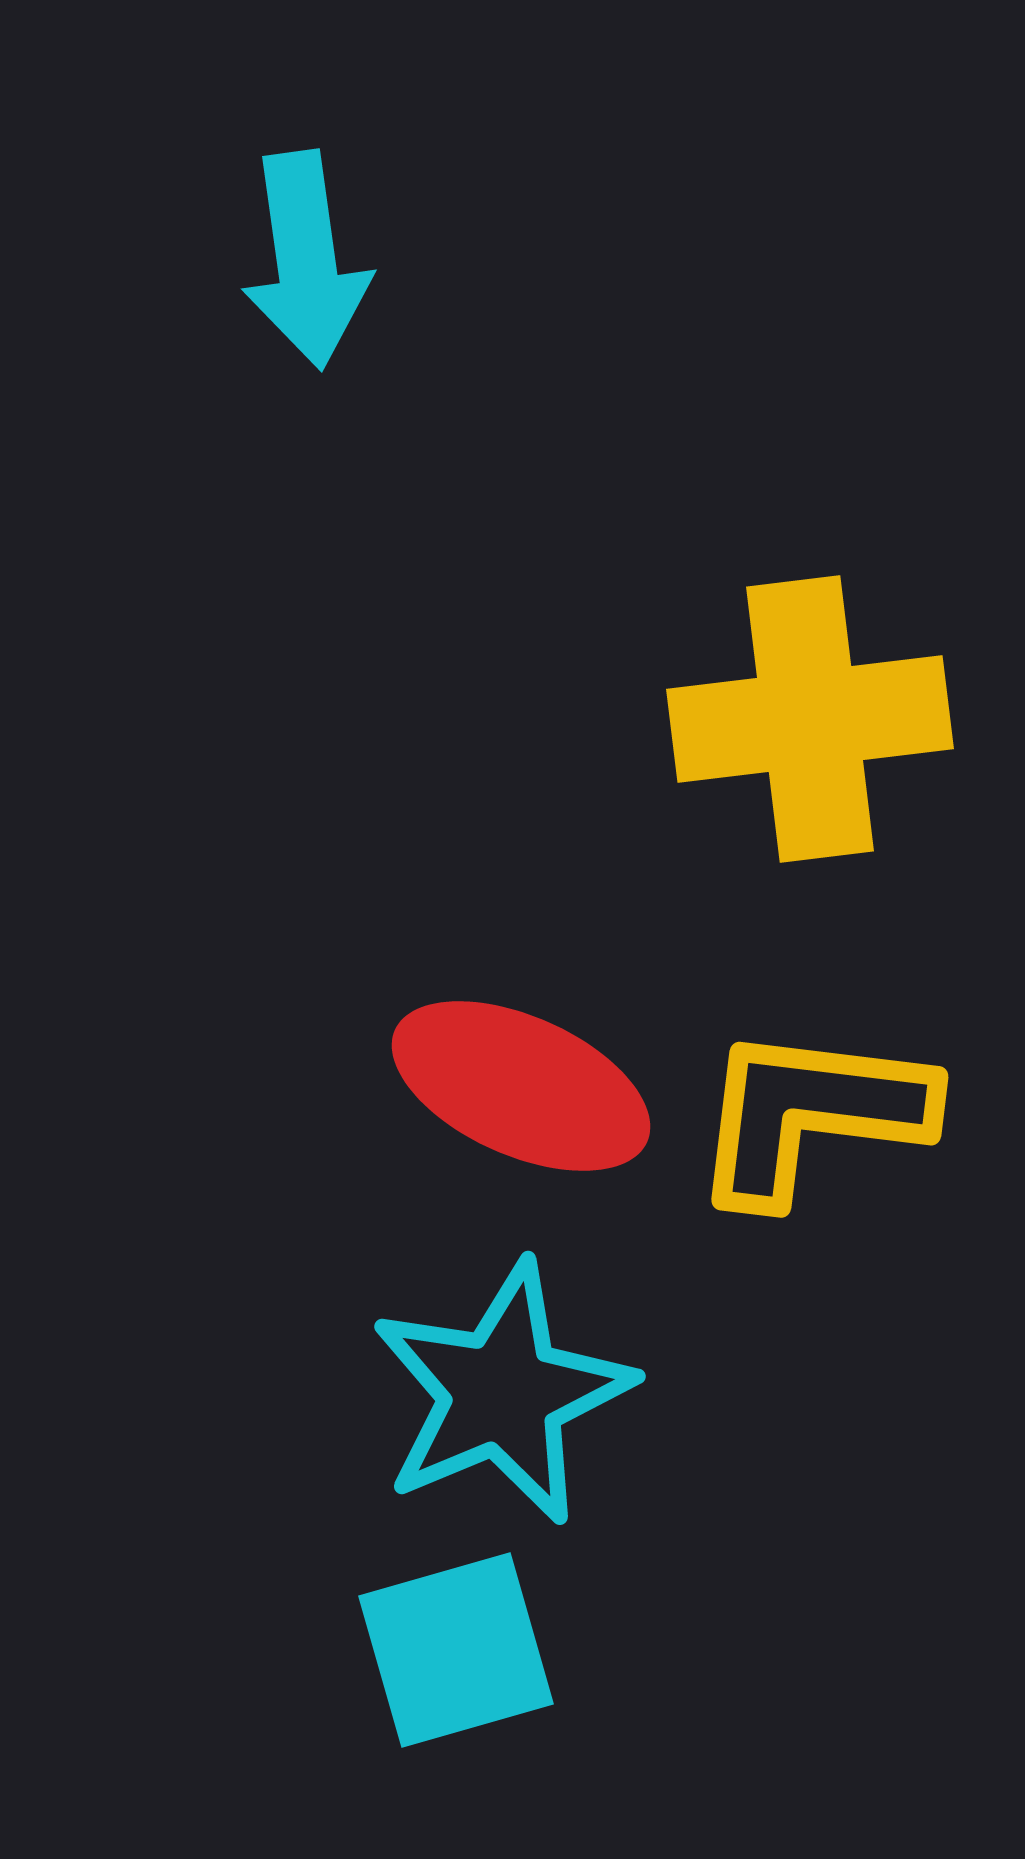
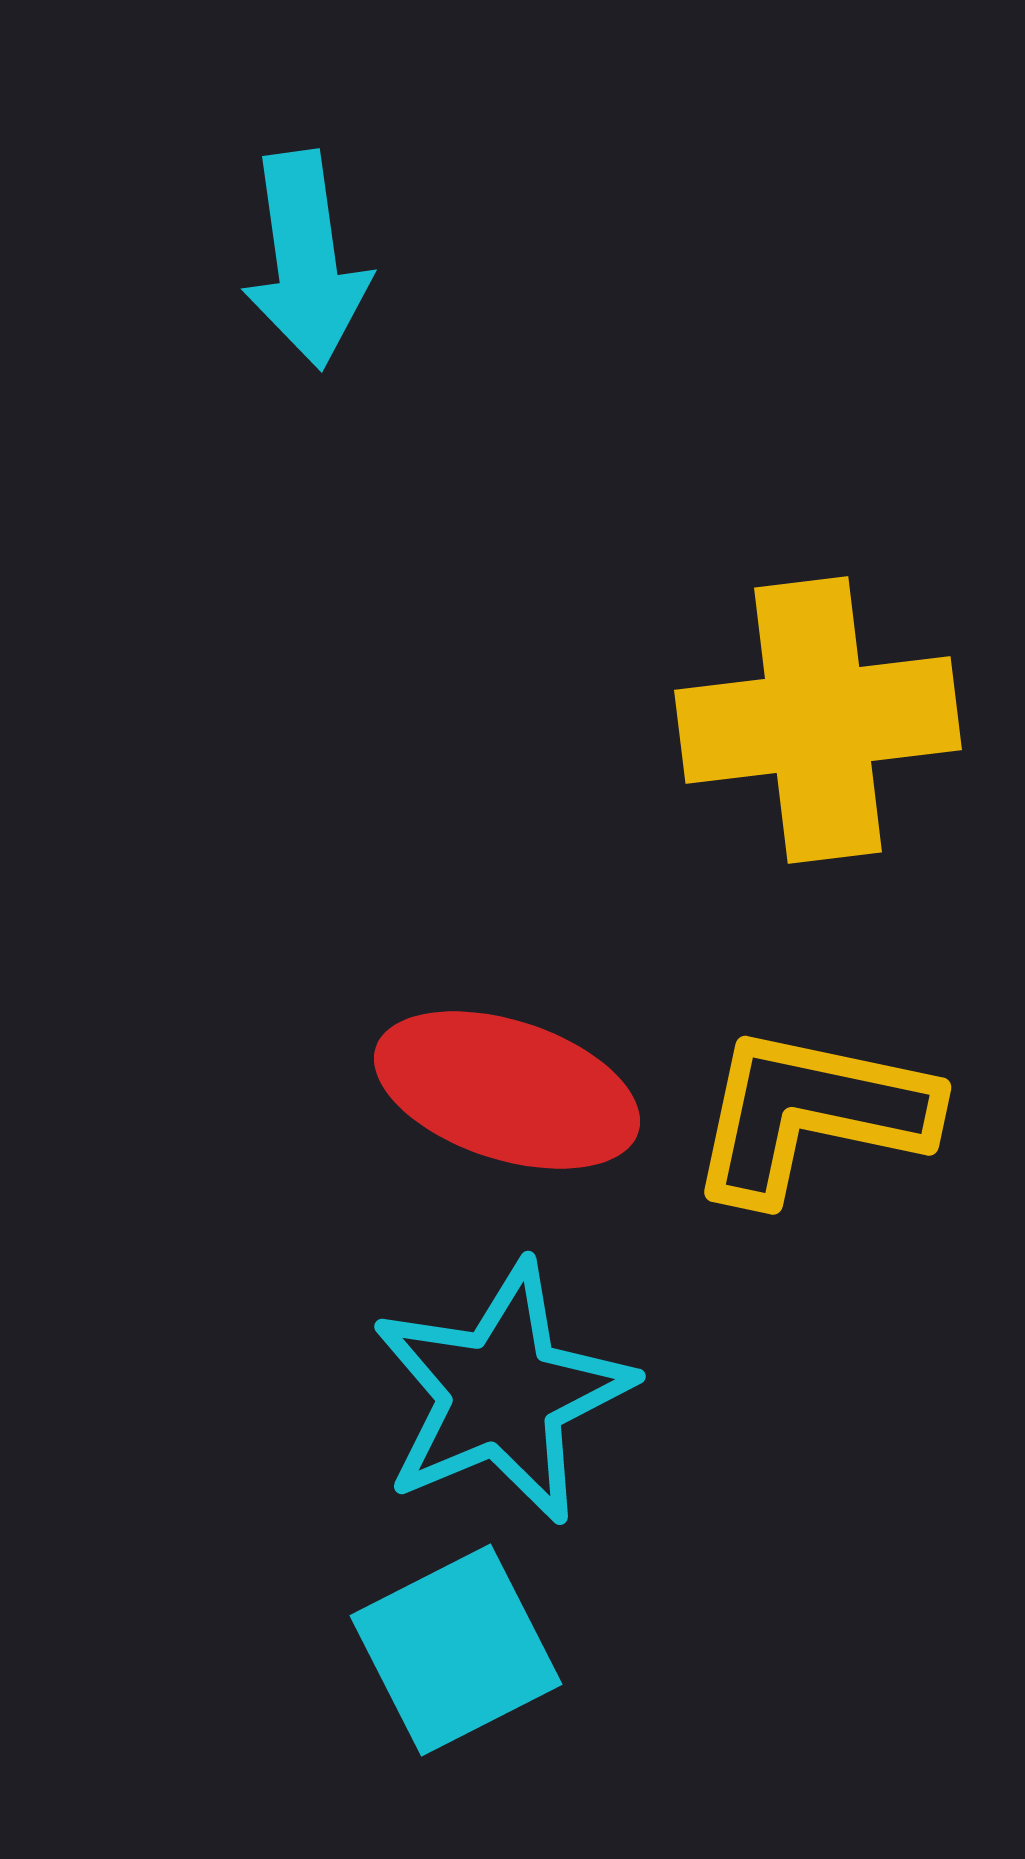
yellow cross: moved 8 px right, 1 px down
red ellipse: moved 14 px left, 4 px down; rotated 6 degrees counterclockwise
yellow L-shape: rotated 5 degrees clockwise
cyan square: rotated 11 degrees counterclockwise
